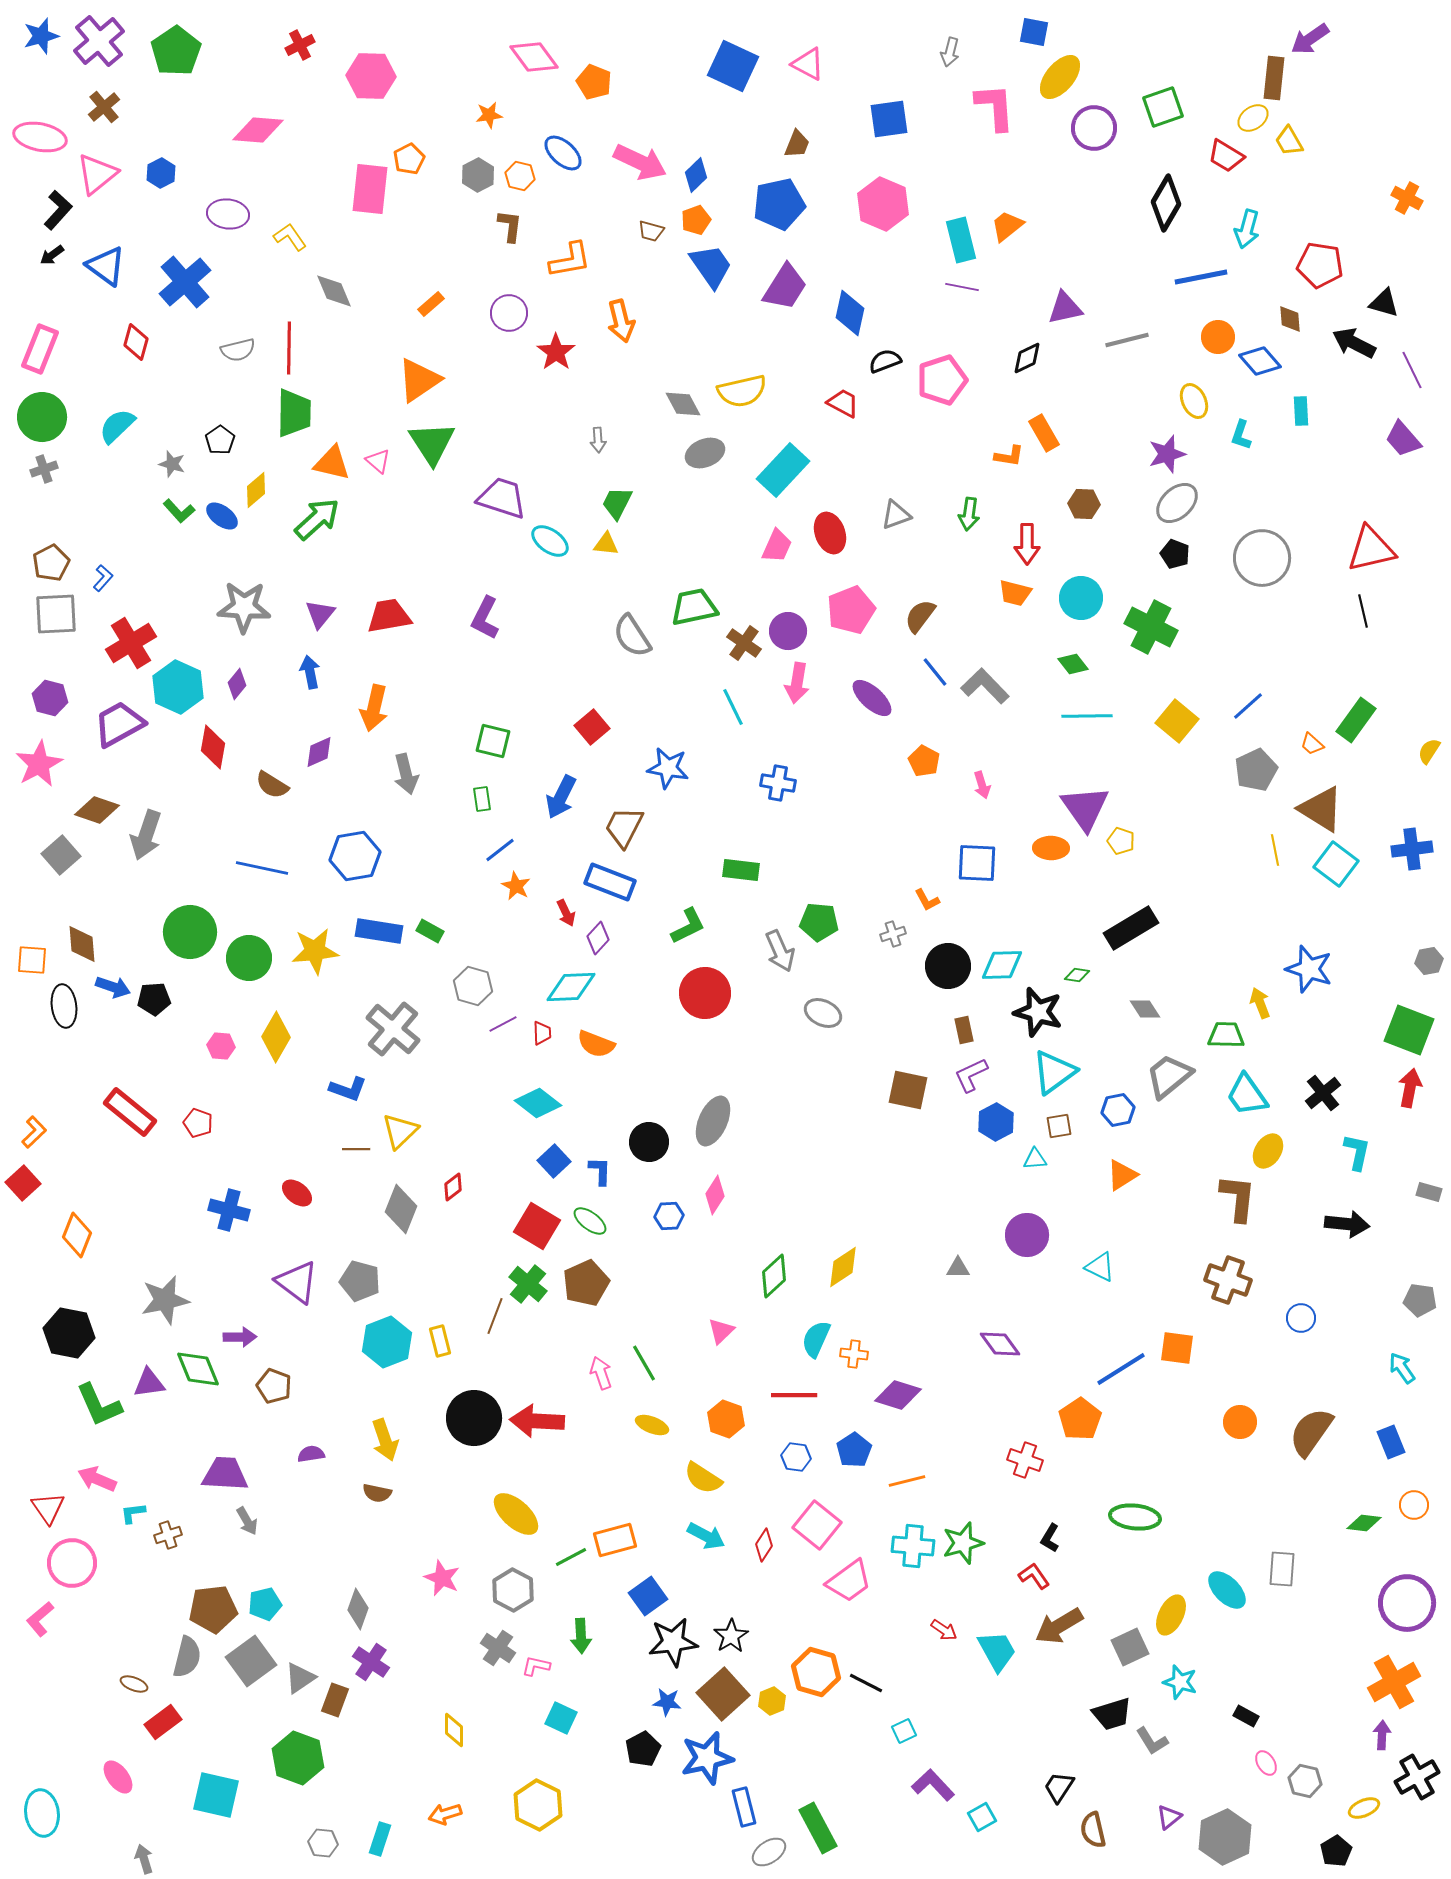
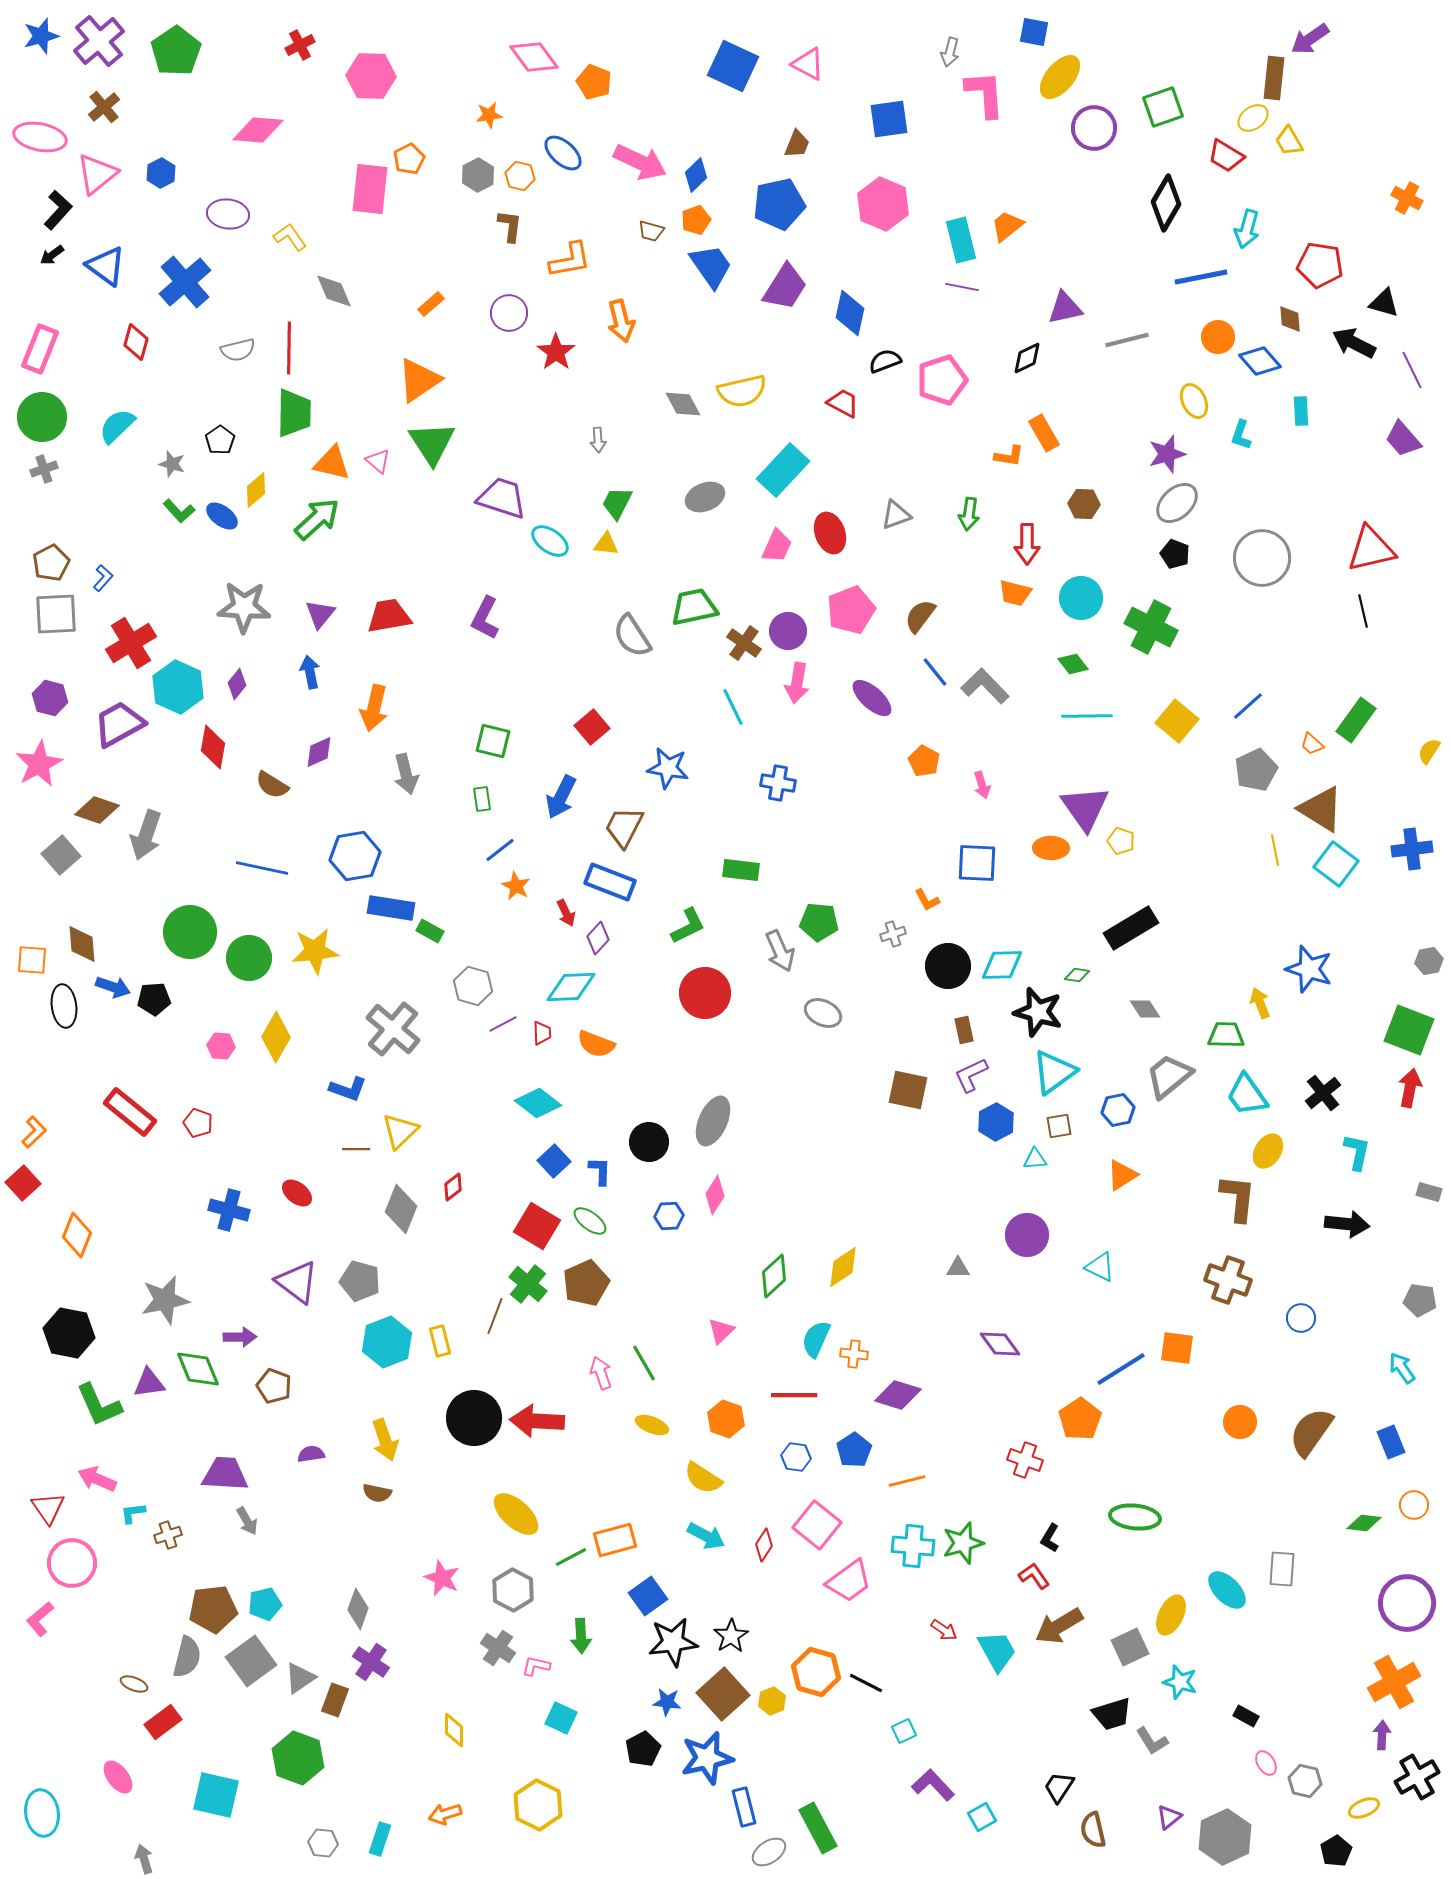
pink L-shape at (995, 107): moved 10 px left, 13 px up
gray ellipse at (705, 453): moved 44 px down
blue rectangle at (379, 931): moved 12 px right, 23 px up
